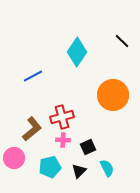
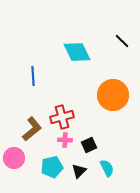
cyan diamond: rotated 60 degrees counterclockwise
blue line: rotated 66 degrees counterclockwise
pink cross: moved 2 px right
black square: moved 1 px right, 2 px up
cyan pentagon: moved 2 px right
